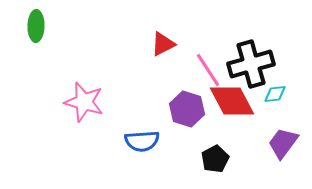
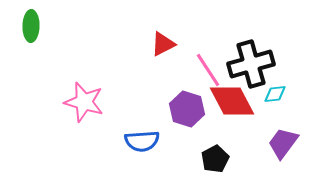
green ellipse: moved 5 px left
